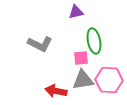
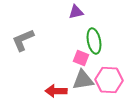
gray L-shape: moved 17 px left, 4 px up; rotated 130 degrees clockwise
pink square: rotated 28 degrees clockwise
red arrow: rotated 10 degrees counterclockwise
